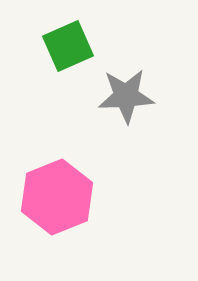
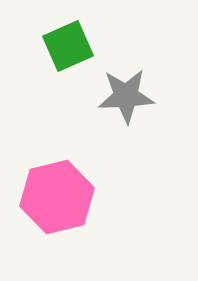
pink hexagon: rotated 8 degrees clockwise
